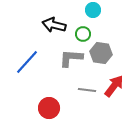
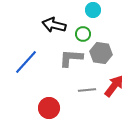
blue line: moved 1 px left
gray line: rotated 12 degrees counterclockwise
